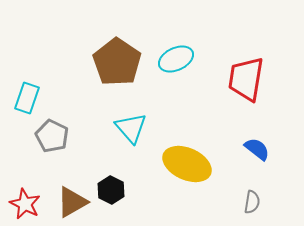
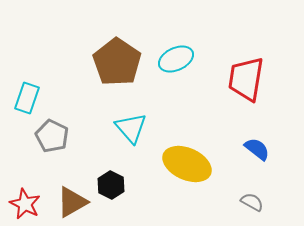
black hexagon: moved 5 px up
gray semicircle: rotated 70 degrees counterclockwise
